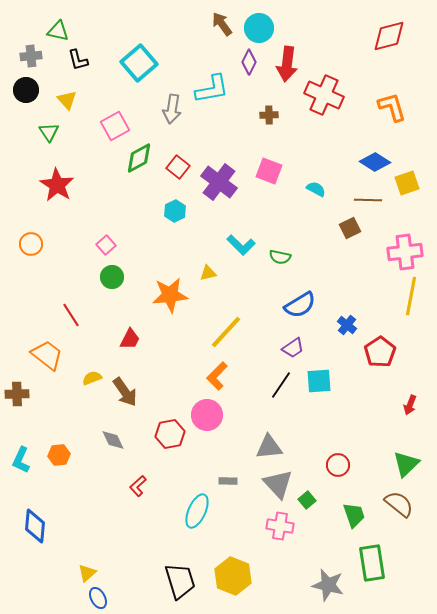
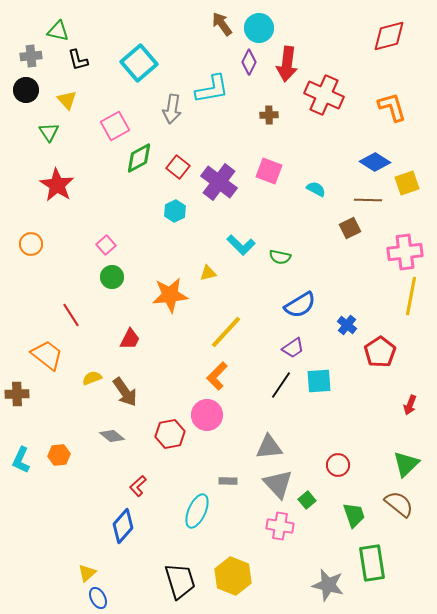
gray diamond at (113, 440): moved 1 px left, 4 px up; rotated 25 degrees counterclockwise
blue diamond at (35, 526): moved 88 px right; rotated 36 degrees clockwise
